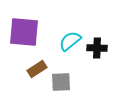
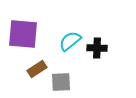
purple square: moved 1 px left, 2 px down
